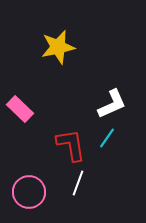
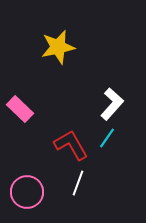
white L-shape: rotated 24 degrees counterclockwise
red L-shape: rotated 21 degrees counterclockwise
pink circle: moved 2 px left
